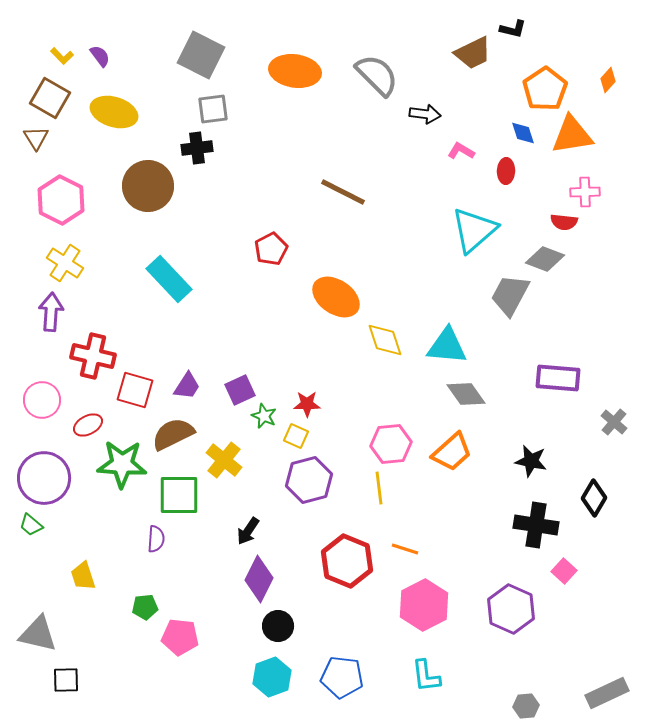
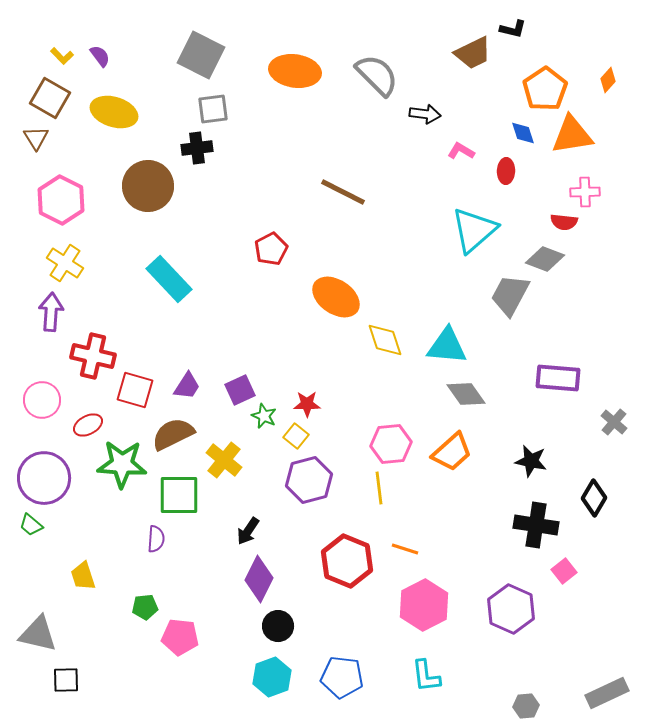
yellow square at (296, 436): rotated 15 degrees clockwise
pink square at (564, 571): rotated 10 degrees clockwise
